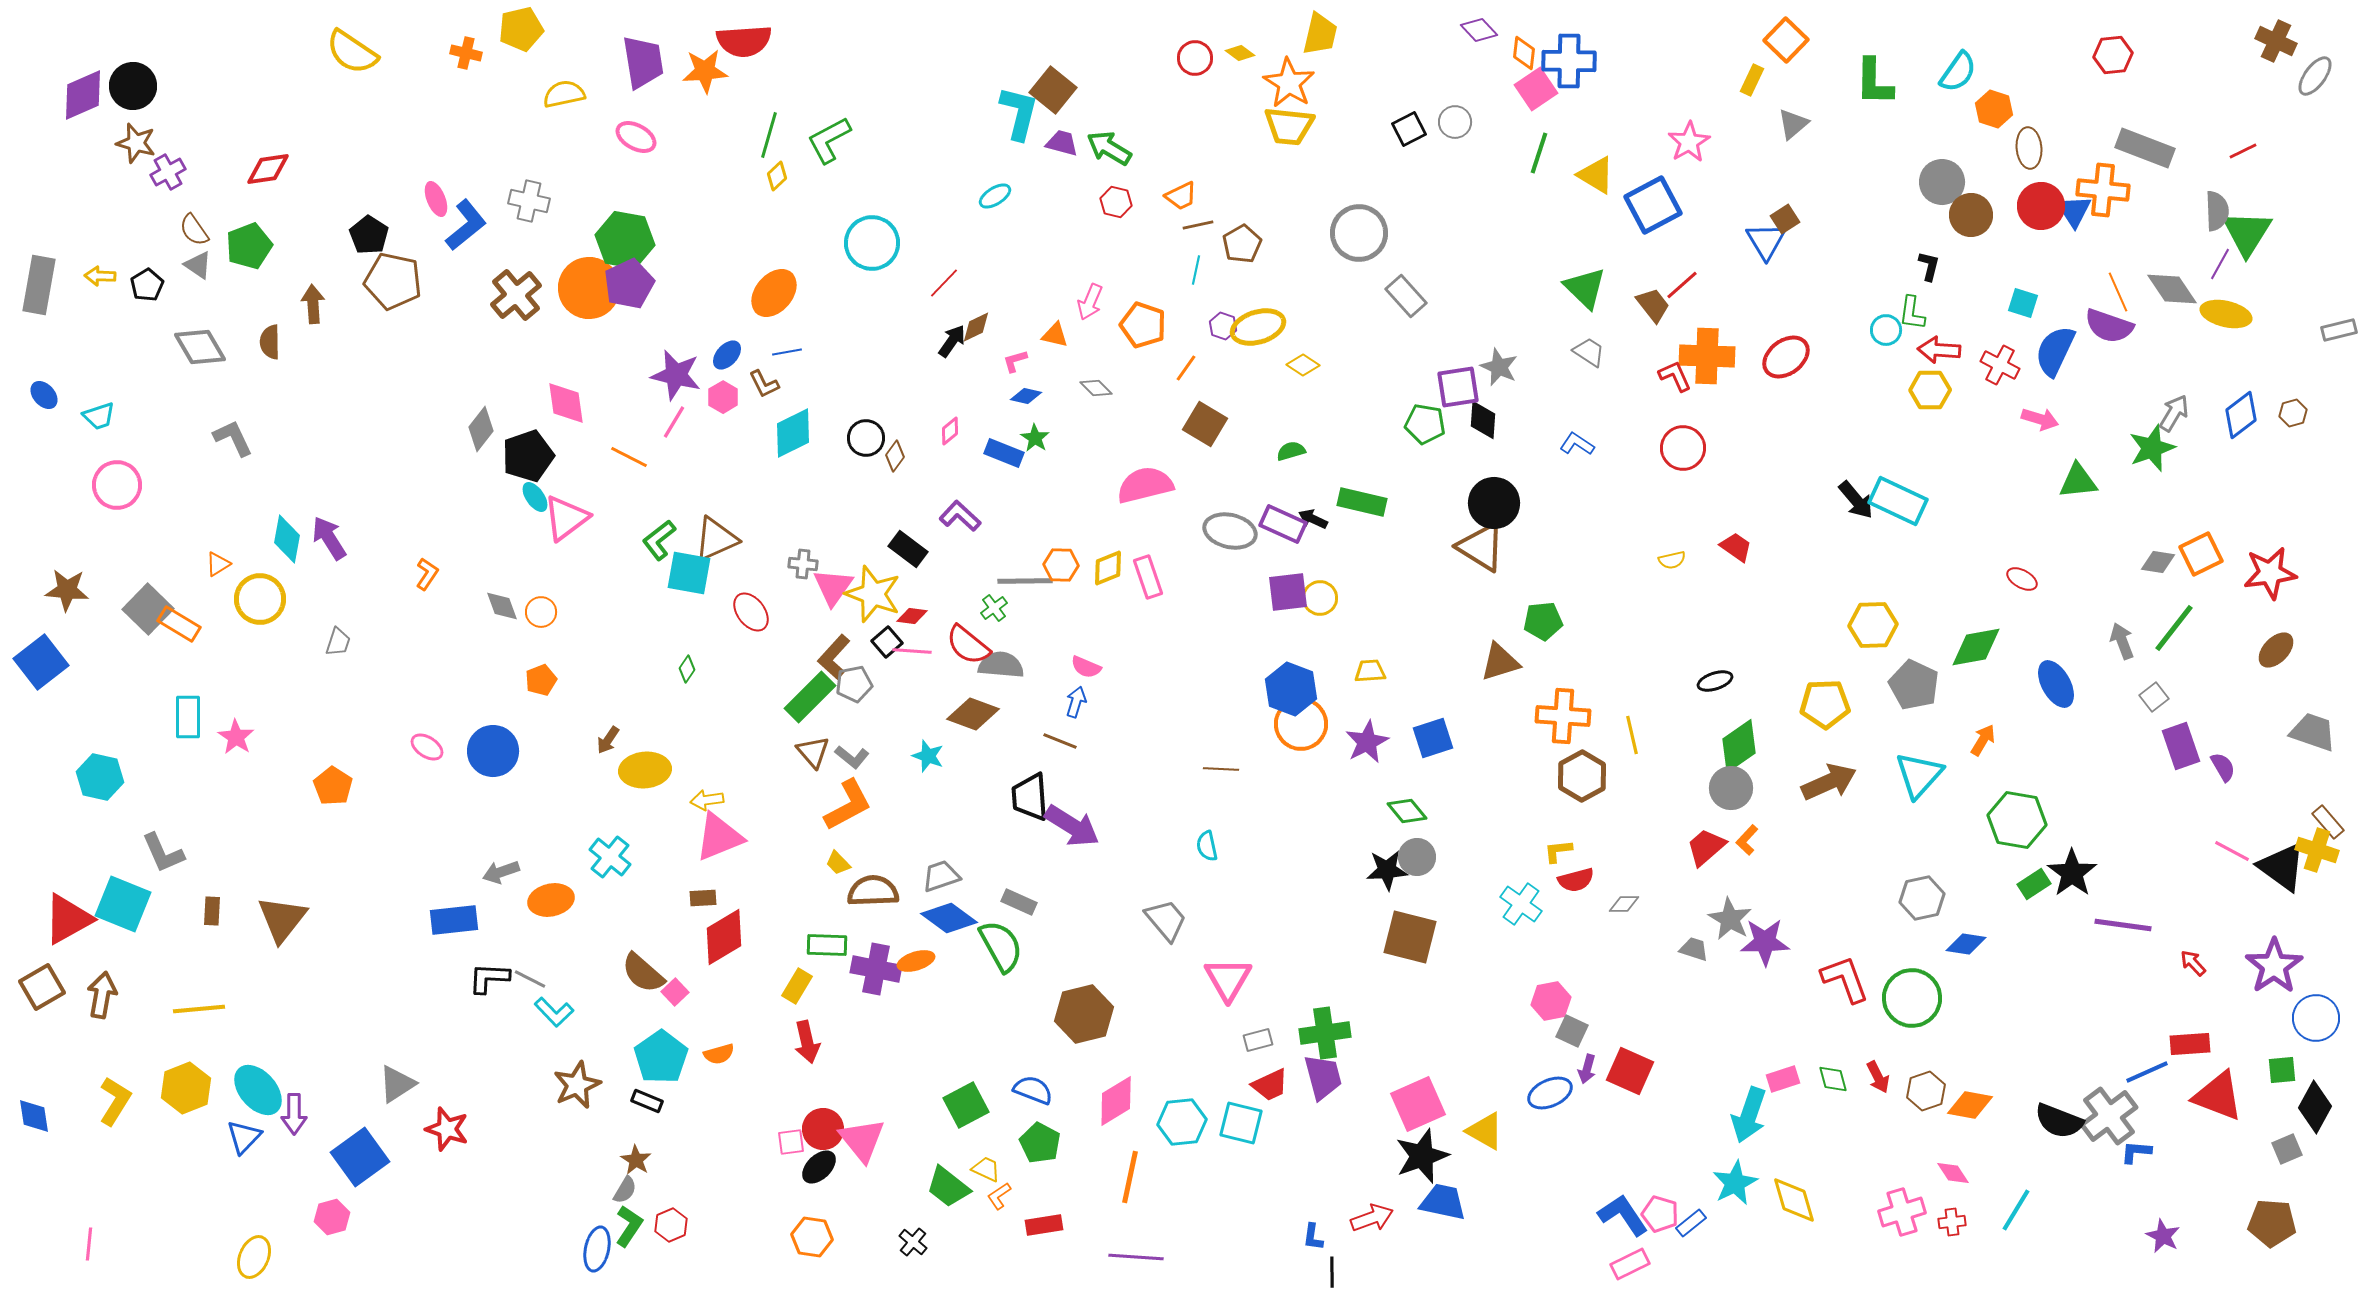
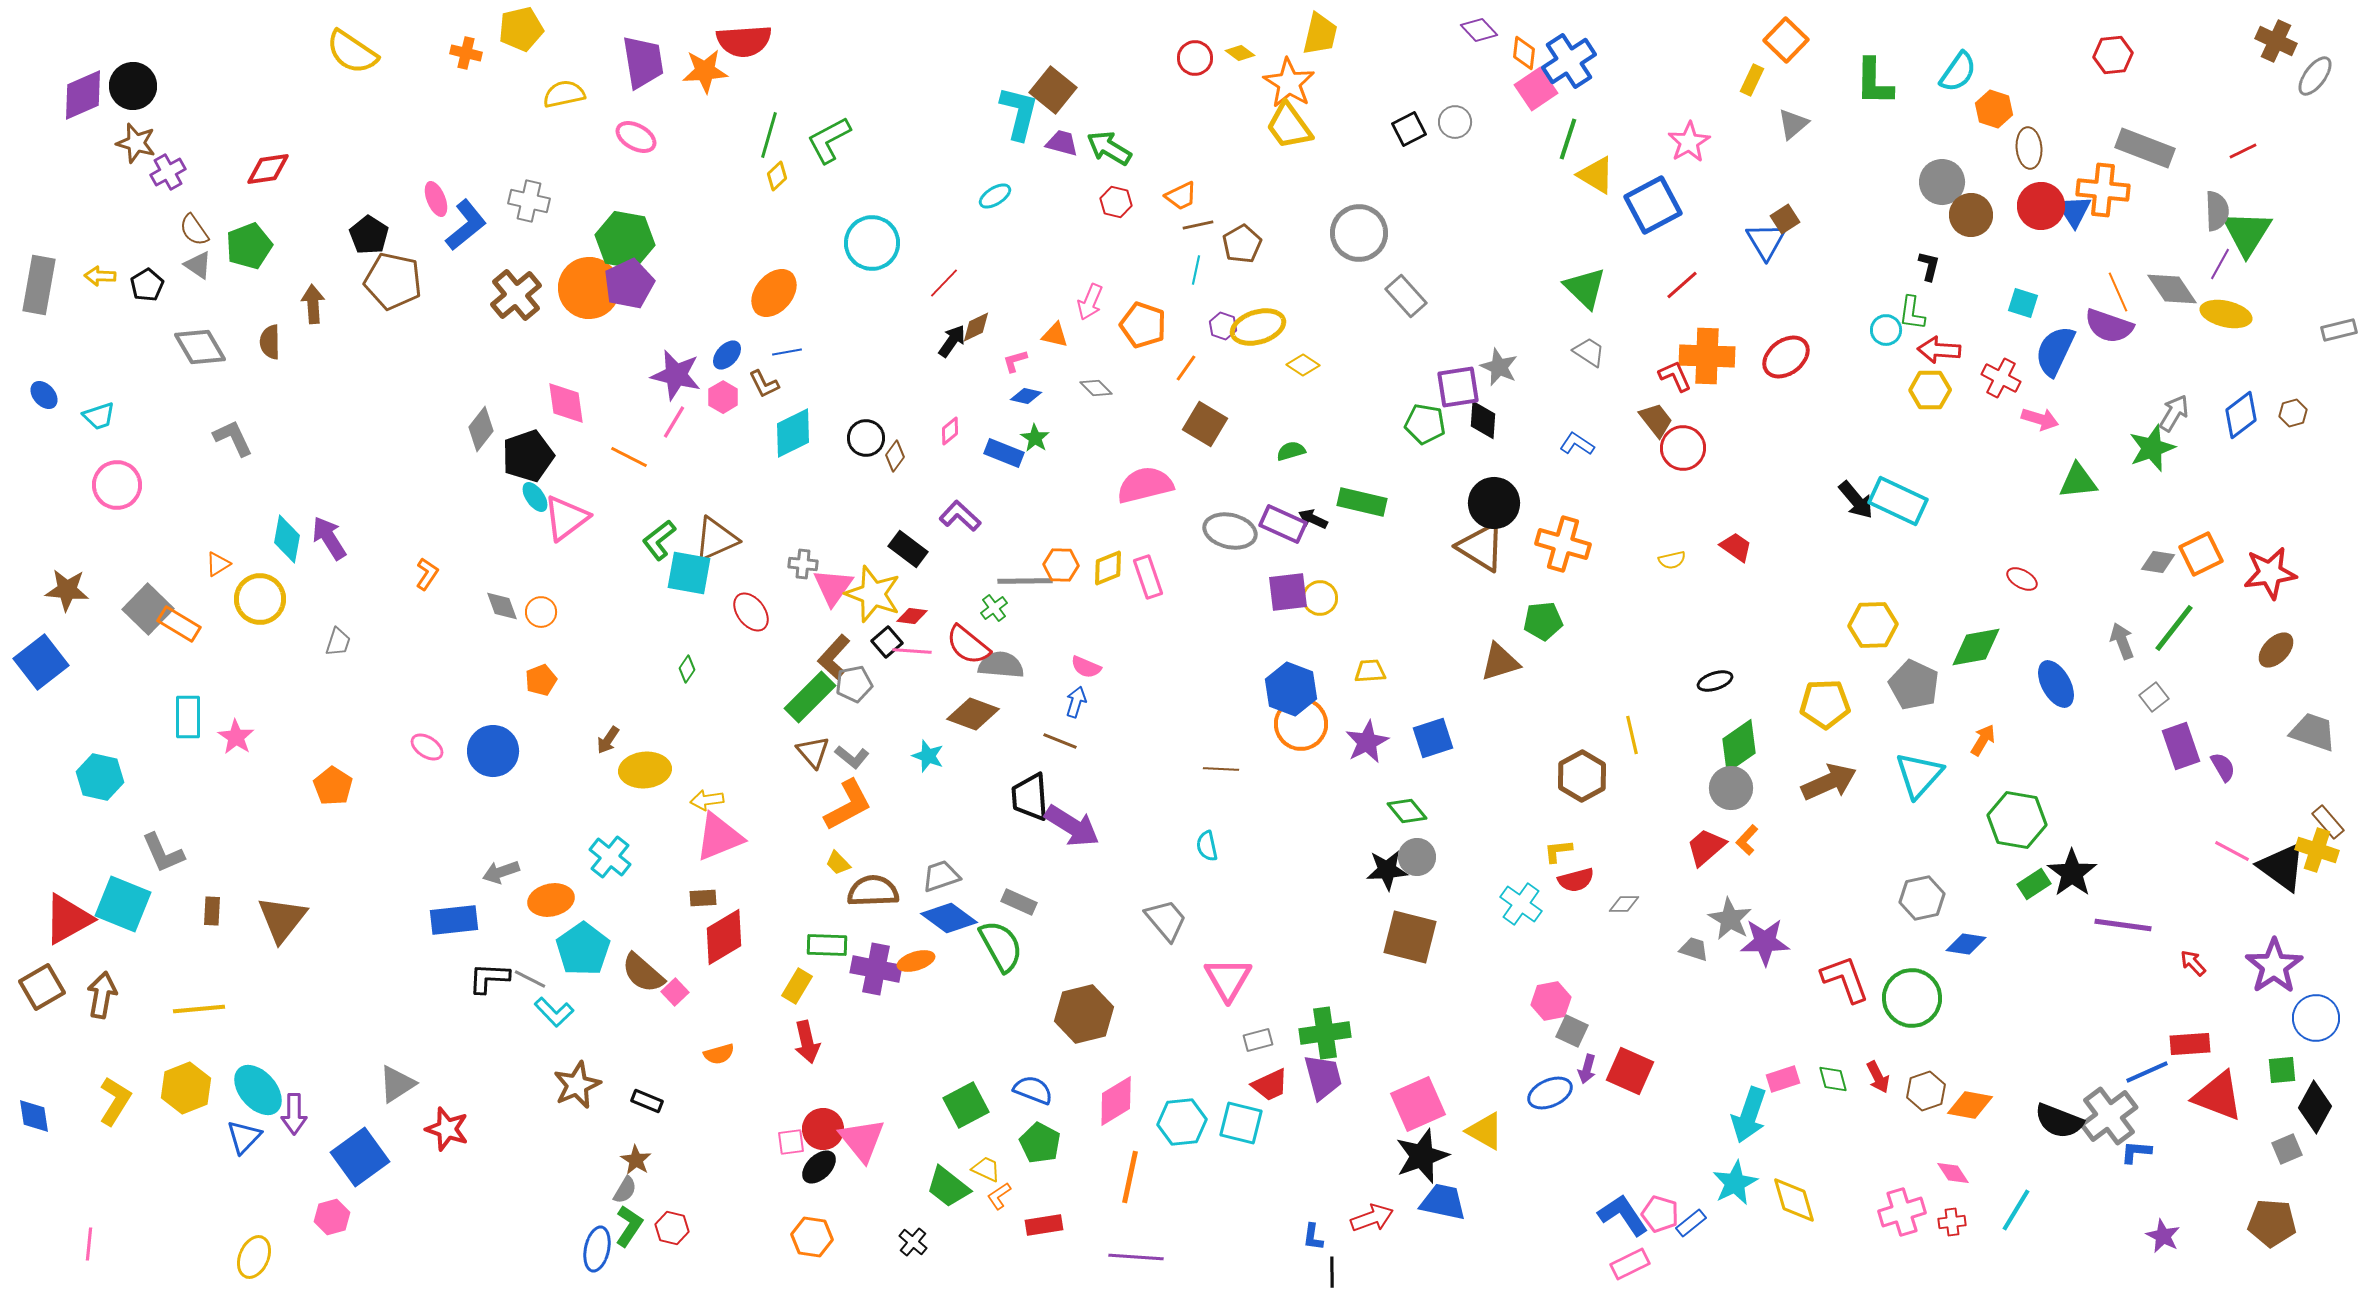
blue cross at (1569, 61): rotated 34 degrees counterclockwise
yellow trapezoid at (1289, 126): rotated 48 degrees clockwise
green line at (1539, 153): moved 29 px right, 14 px up
brown trapezoid at (1653, 305): moved 3 px right, 115 px down
red cross at (2000, 365): moved 1 px right, 13 px down
orange cross at (1563, 716): moved 172 px up; rotated 12 degrees clockwise
cyan pentagon at (661, 1057): moved 78 px left, 108 px up
red hexagon at (671, 1225): moved 1 px right, 3 px down; rotated 24 degrees counterclockwise
